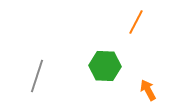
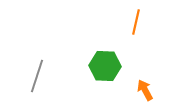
orange line: rotated 15 degrees counterclockwise
orange arrow: moved 3 px left
